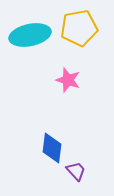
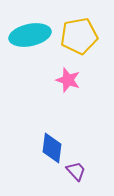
yellow pentagon: moved 8 px down
